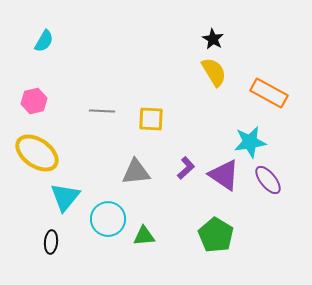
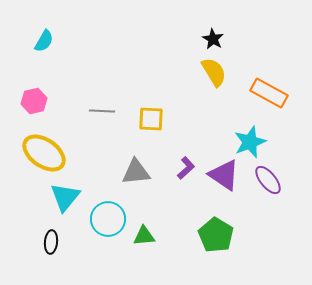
cyan star: rotated 12 degrees counterclockwise
yellow ellipse: moved 7 px right
